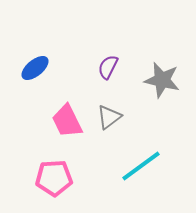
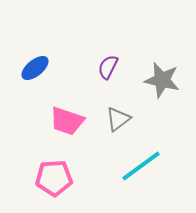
gray triangle: moved 9 px right, 2 px down
pink trapezoid: rotated 45 degrees counterclockwise
